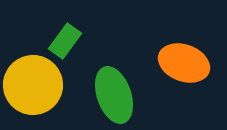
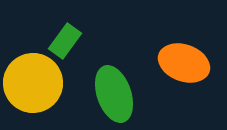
yellow circle: moved 2 px up
green ellipse: moved 1 px up
